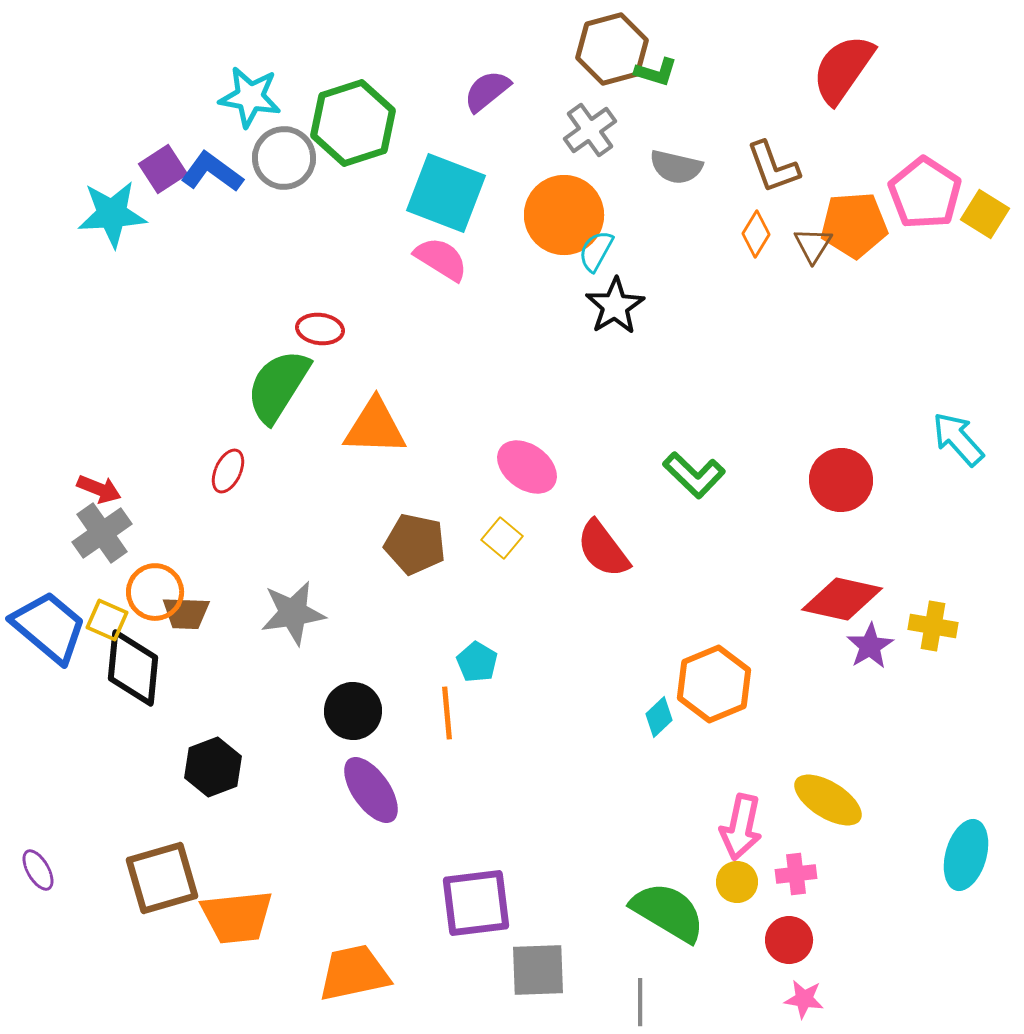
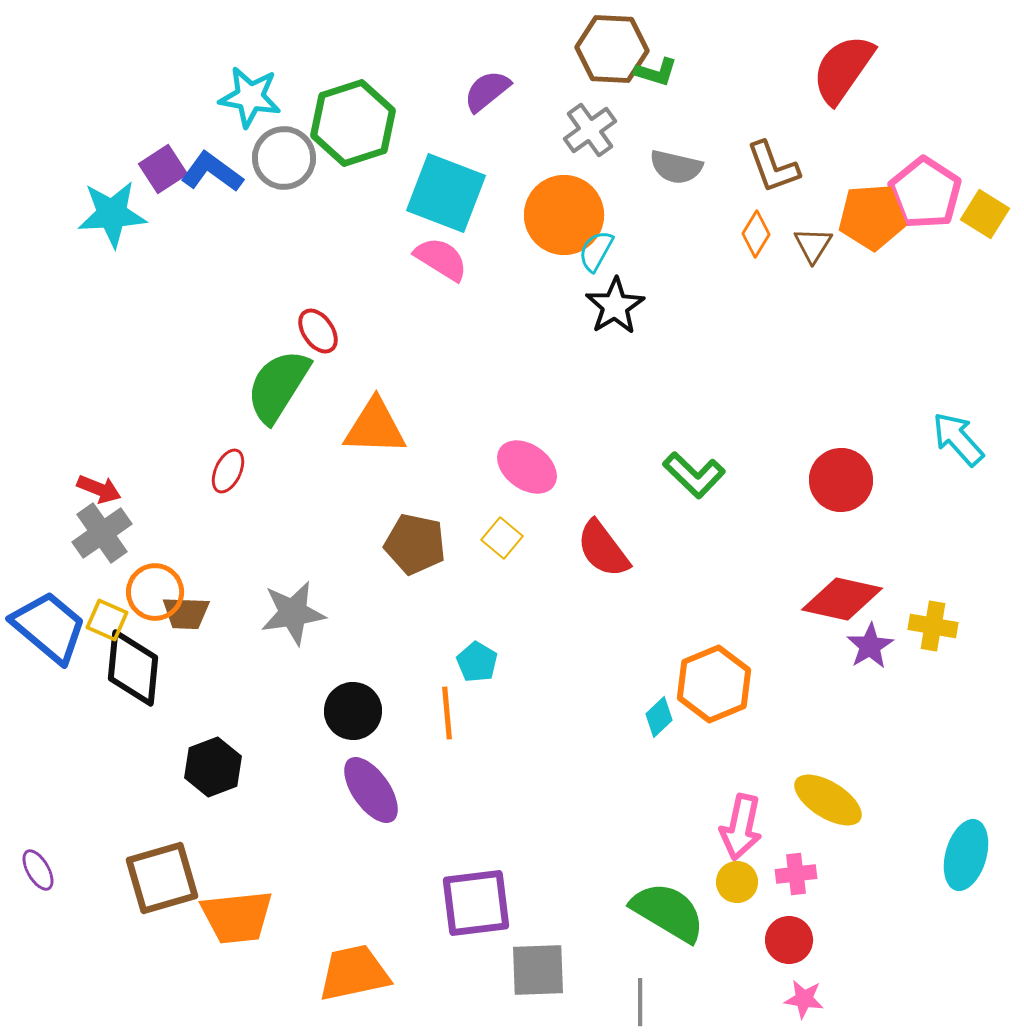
brown hexagon at (612, 49): rotated 18 degrees clockwise
orange pentagon at (854, 225): moved 18 px right, 8 px up
red ellipse at (320, 329): moved 2 px left, 2 px down; rotated 48 degrees clockwise
